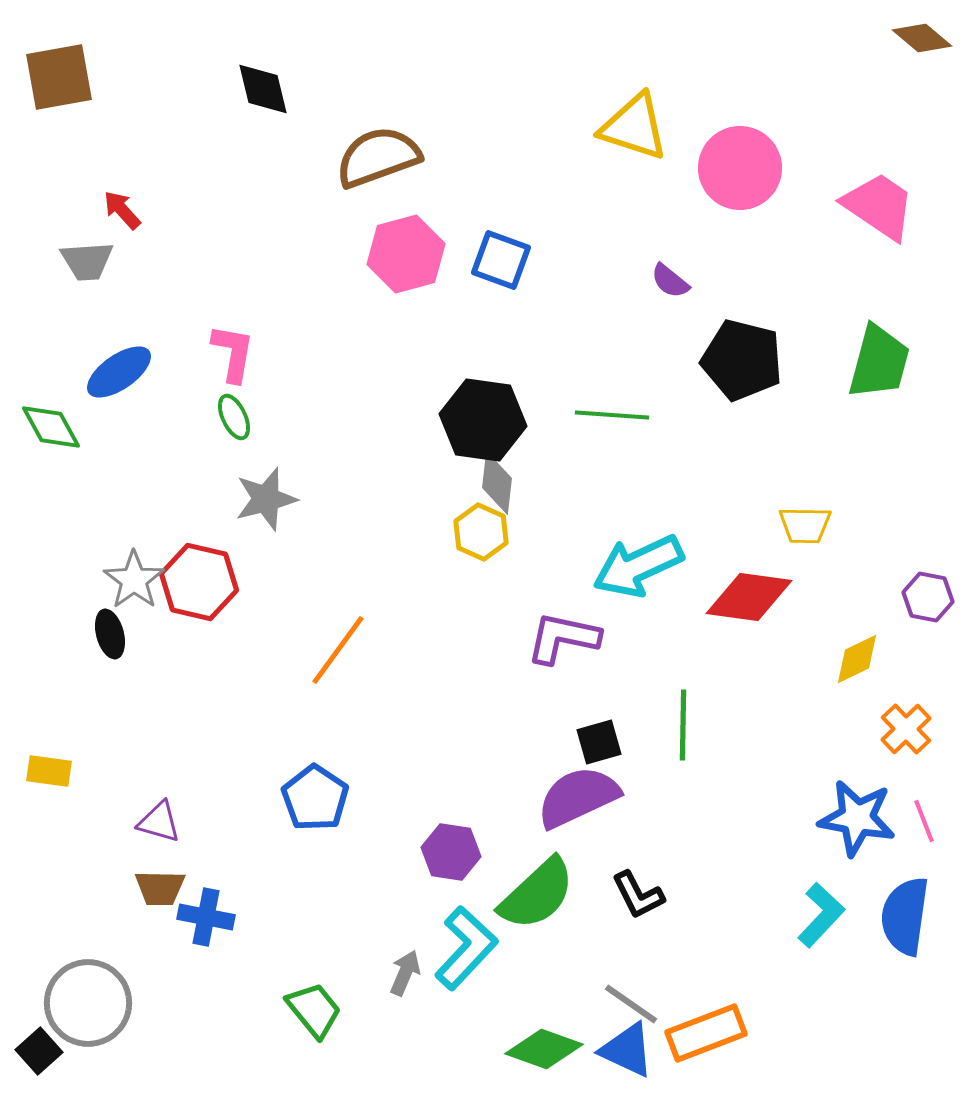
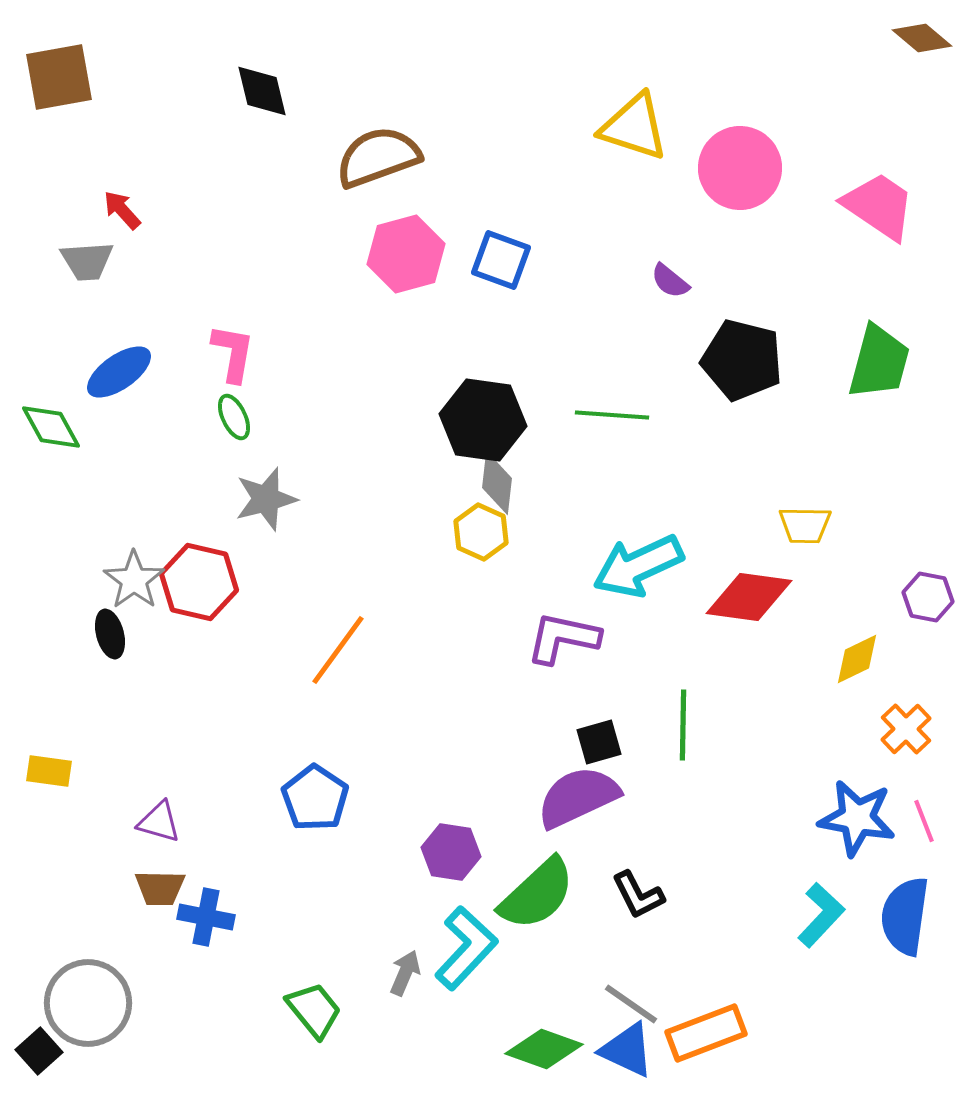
black diamond at (263, 89): moved 1 px left, 2 px down
